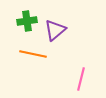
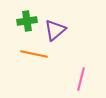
orange line: moved 1 px right
